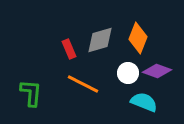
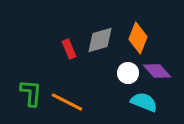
purple diamond: rotated 28 degrees clockwise
orange line: moved 16 px left, 18 px down
